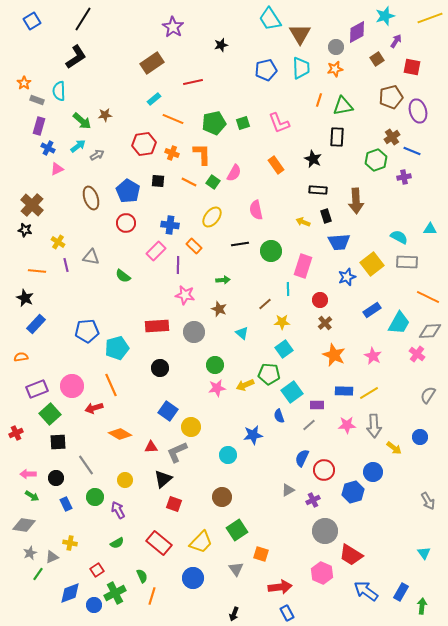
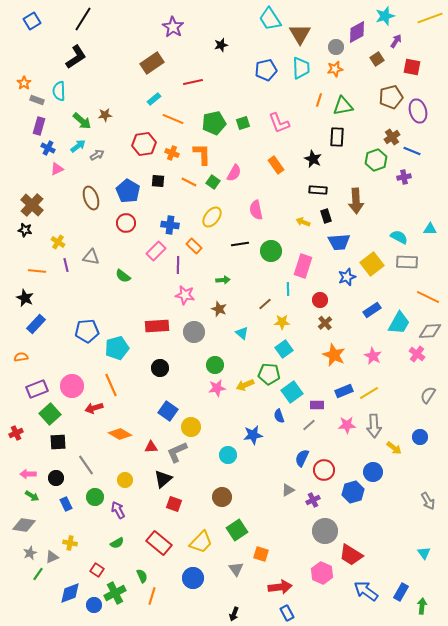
blue rectangle at (344, 391): rotated 24 degrees counterclockwise
red square at (97, 570): rotated 24 degrees counterclockwise
